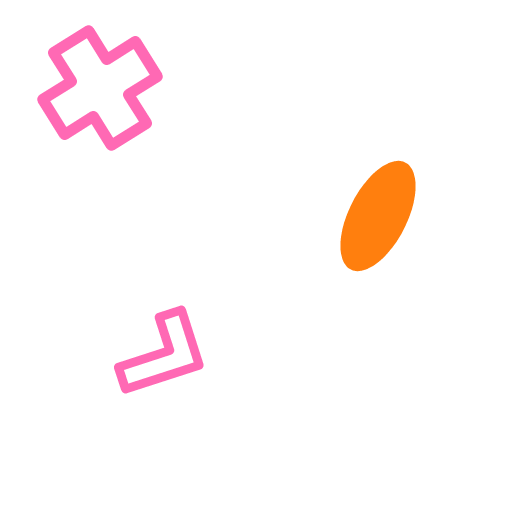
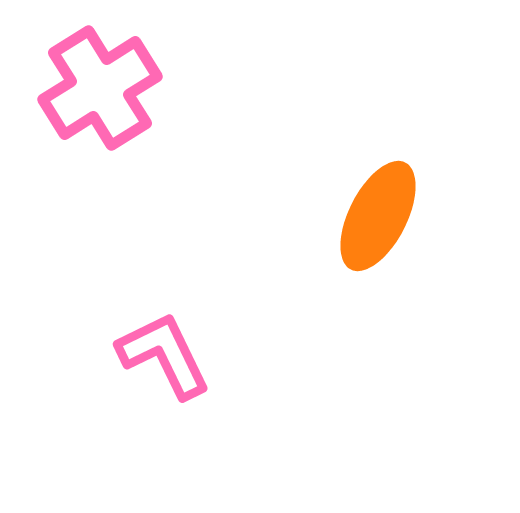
pink L-shape: rotated 98 degrees counterclockwise
